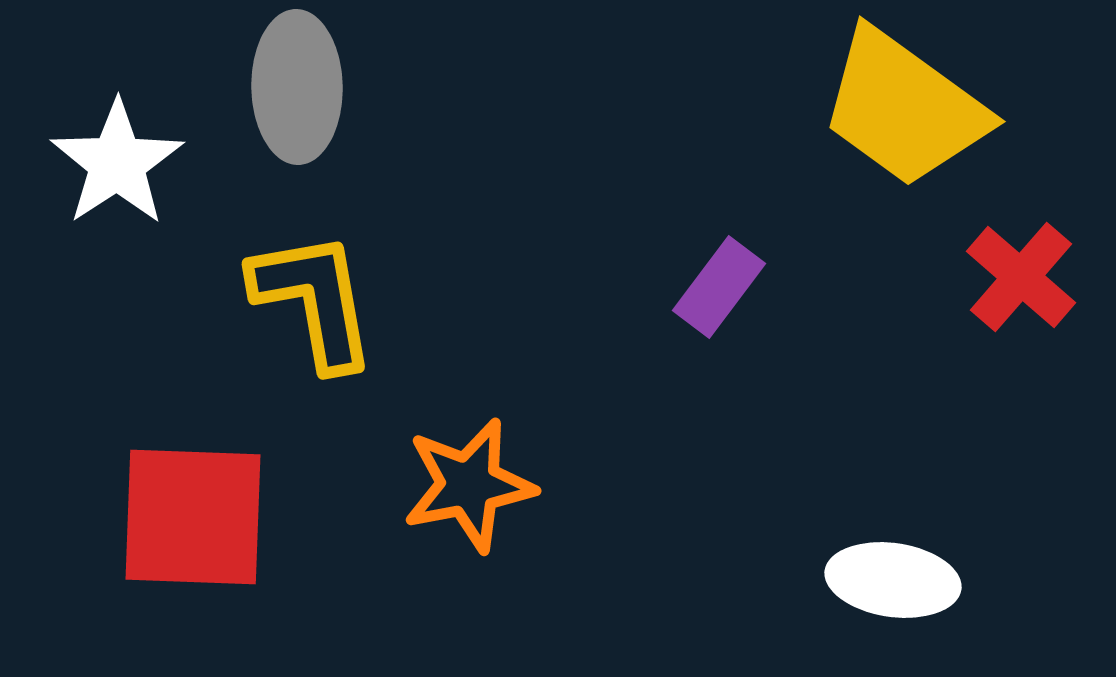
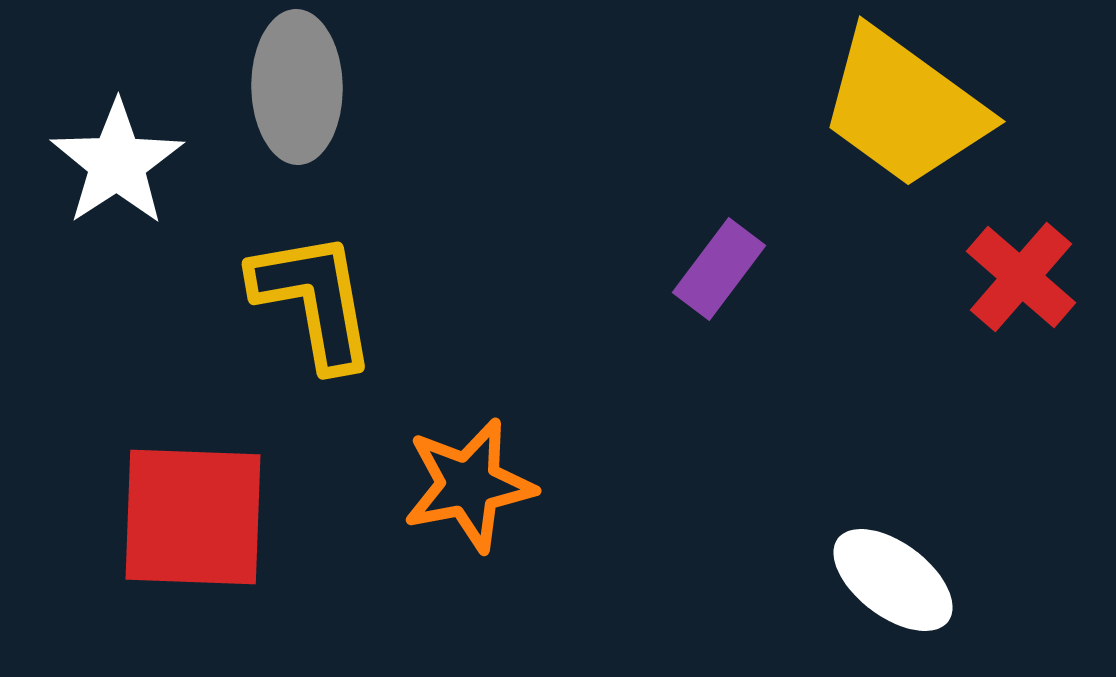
purple rectangle: moved 18 px up
white ellipse: rotated 29 degrees clockwise
